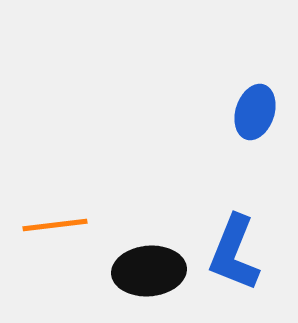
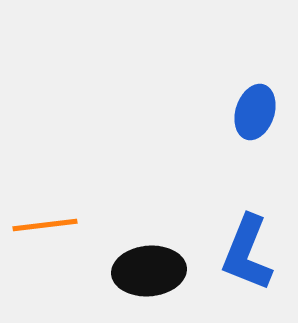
orange line: moved 10 px left
blue L-shape: moved 13 px right
